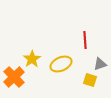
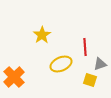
red line: moved 7 px down
yellow star: moved 10 px right, 24 px up
